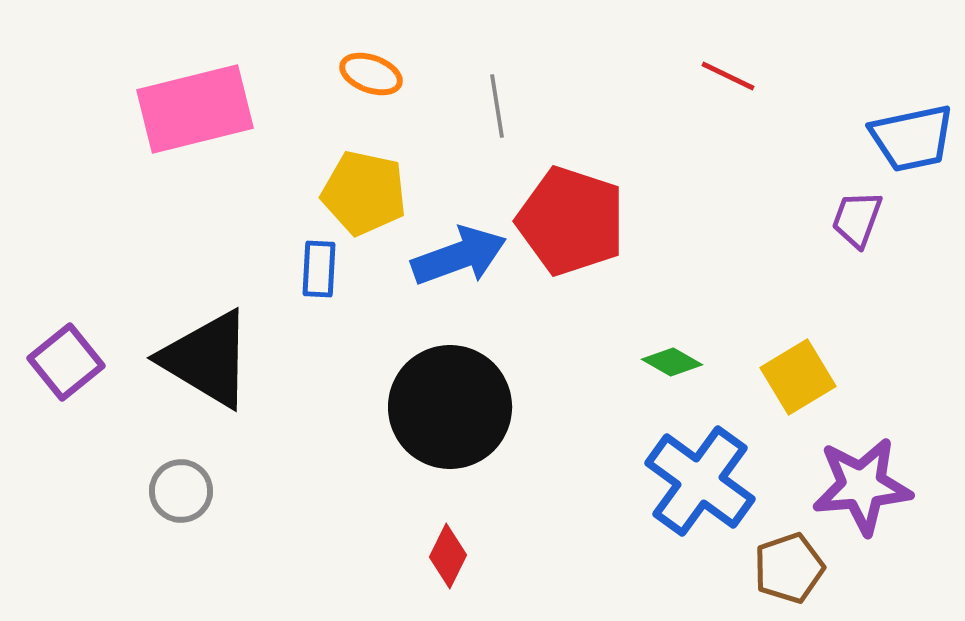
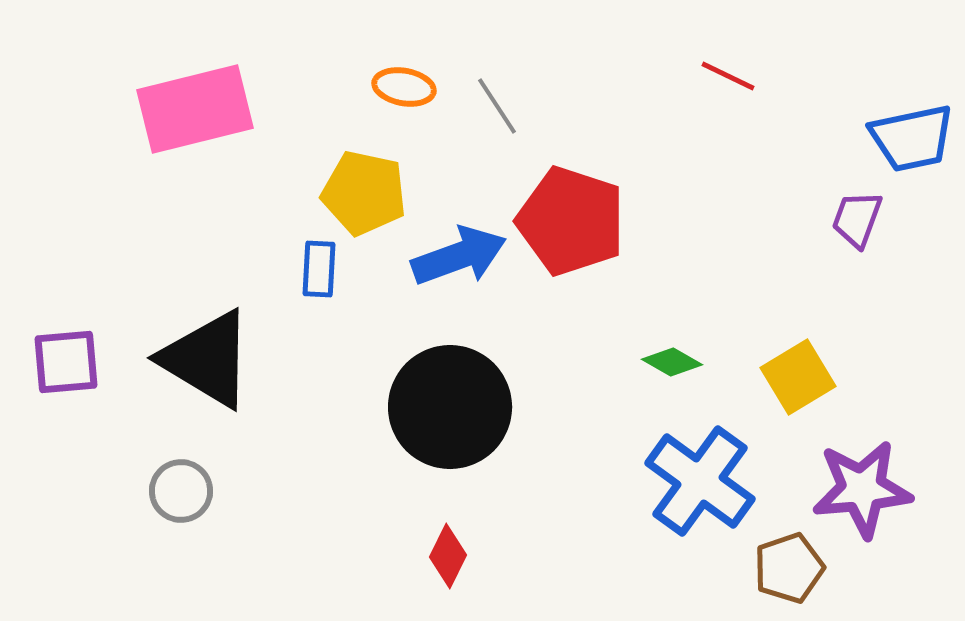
orange ellipse: moved 33 px right, 13 px down; rotated 10 degrees counterclockwise
gray line: rotated 24 degrees counterclockwise
purple square: rotated 34 degrees clockwise
purple star: moved 3 px down
